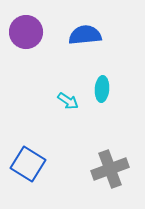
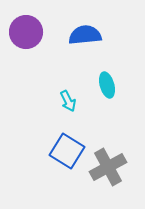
cyan ellipse: moved 5 px right, 4 px up; rotated 20 degrees counterclockwise
cyan arrow: rotated 30 degrees clockwise
blue square: moved 39 px right, 13 px up
gray cross: moved 2 px left, 2 px up; rotated 9 degrees counterclockwise
